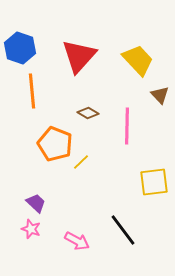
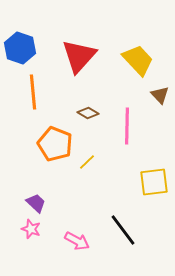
orange line: moved 1 px right, 1 px down
yellow line: moved 6 px right
